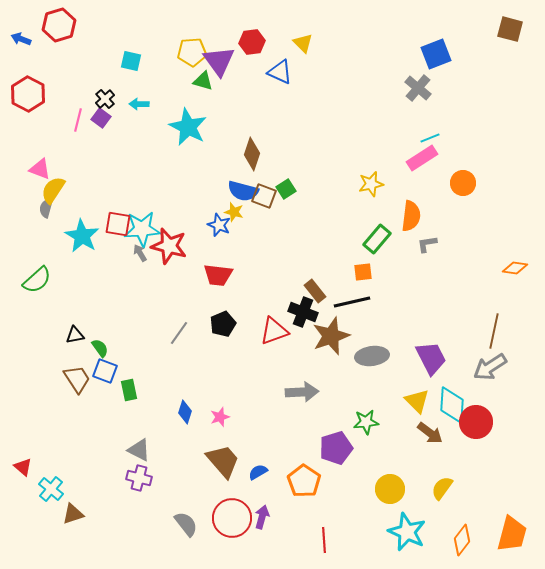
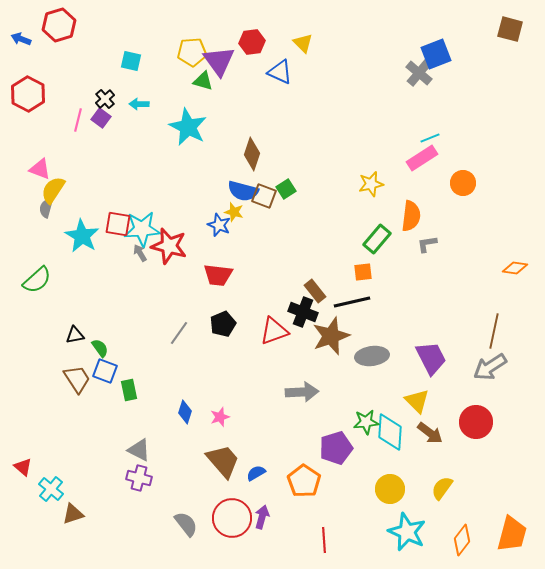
gray cross at (418, 88): moved 1 px right, 15 px up
cyan diamond at (452, 405): moved 62 px left, 27 px down
blue semicircle at (258, 472): moved 2 px left, 1 px down
